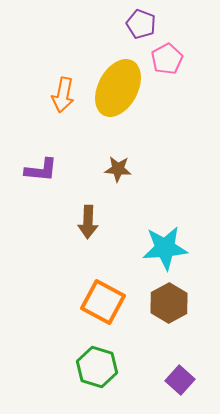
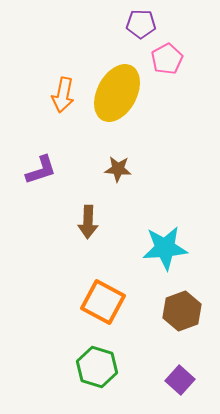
purple pentagon: rotated 20 degrees counterclockwise
yellow ellipse: moved 1 px left, 5 px down
purple L-shape: rotated 24 degrees counterclockwise
brown hexagon: moved 13 px right, 8 px down; rotated 9 degrees clockwise
